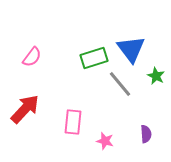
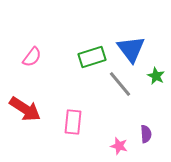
green rectangle: moved 2 px left, 1 px up
red arrow: rotated 80 degrees clockwise
pink star: moved 14 px right, 5 px down
